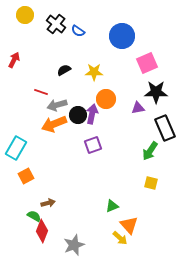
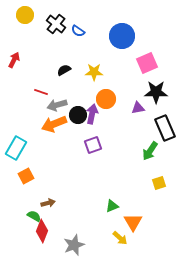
yellow square: moved 8 px right; rotated 32 degrees counterclockwise
orange triangle: moved 4 px right, 3 px up; rotated 12 degrees clockwise
